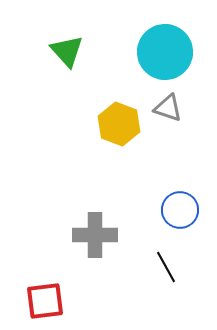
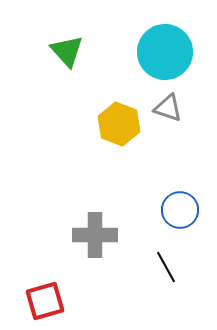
red square: rotated 9 degrees counterclockwise
